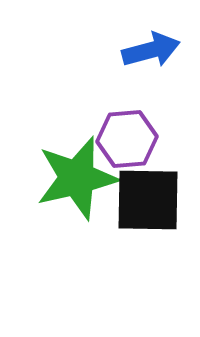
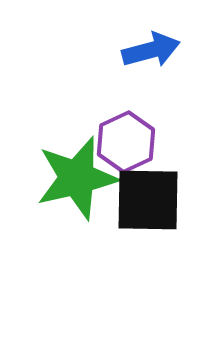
purple hexagon: moved 1 px left, 3 px down; rotated 20 degrees counterclockwise
